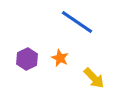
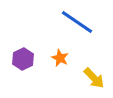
purple hexagon: moved 4 px left
